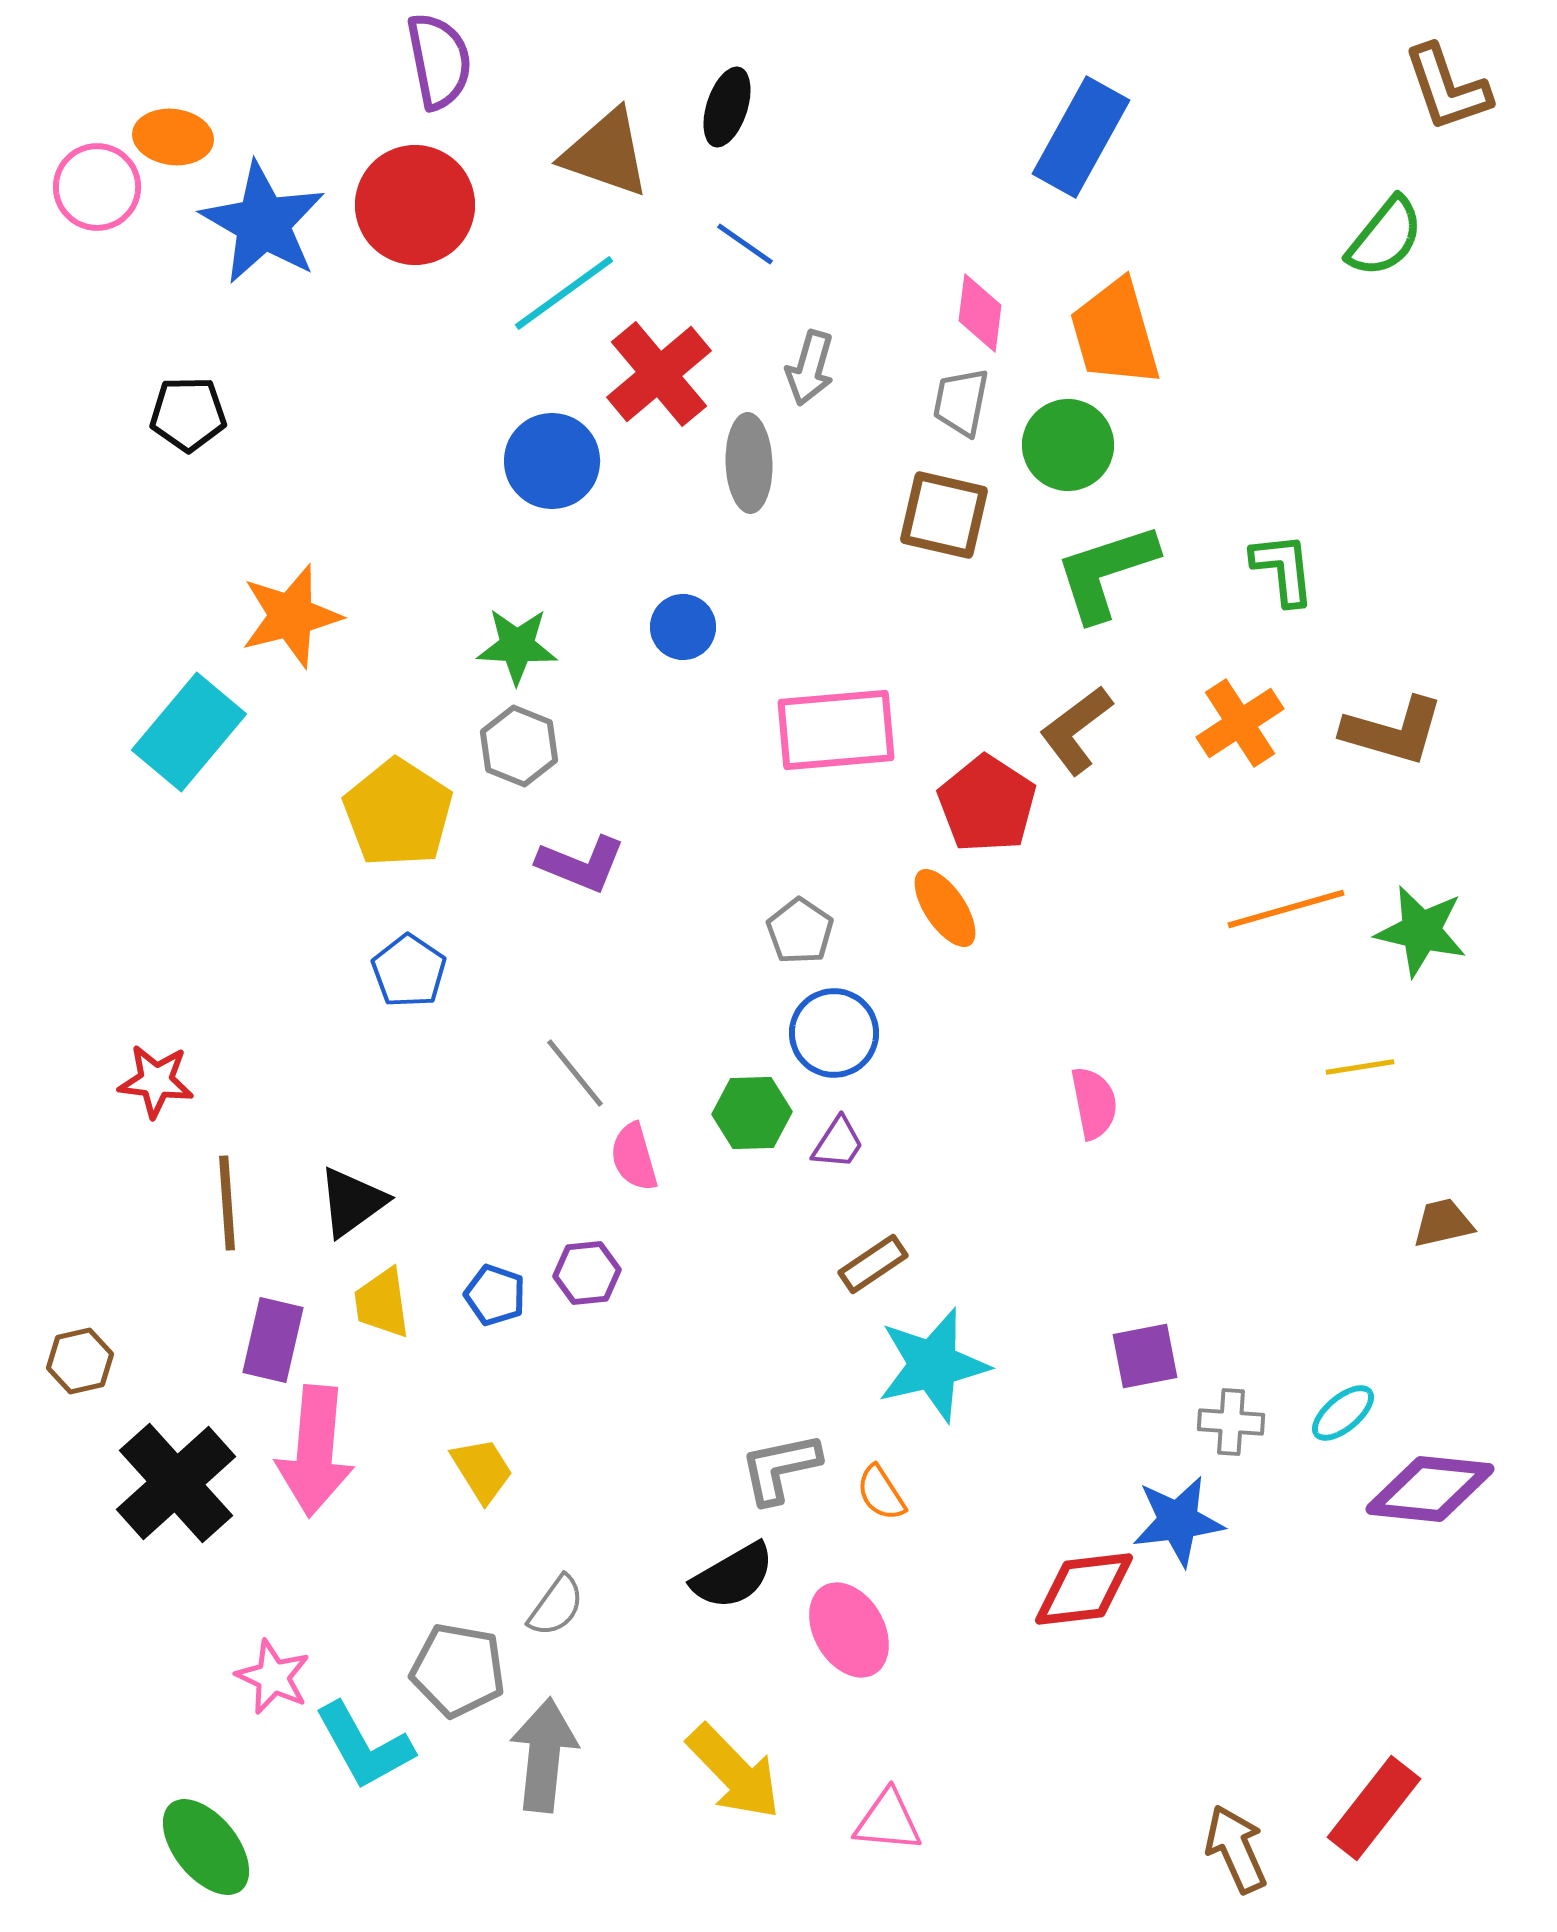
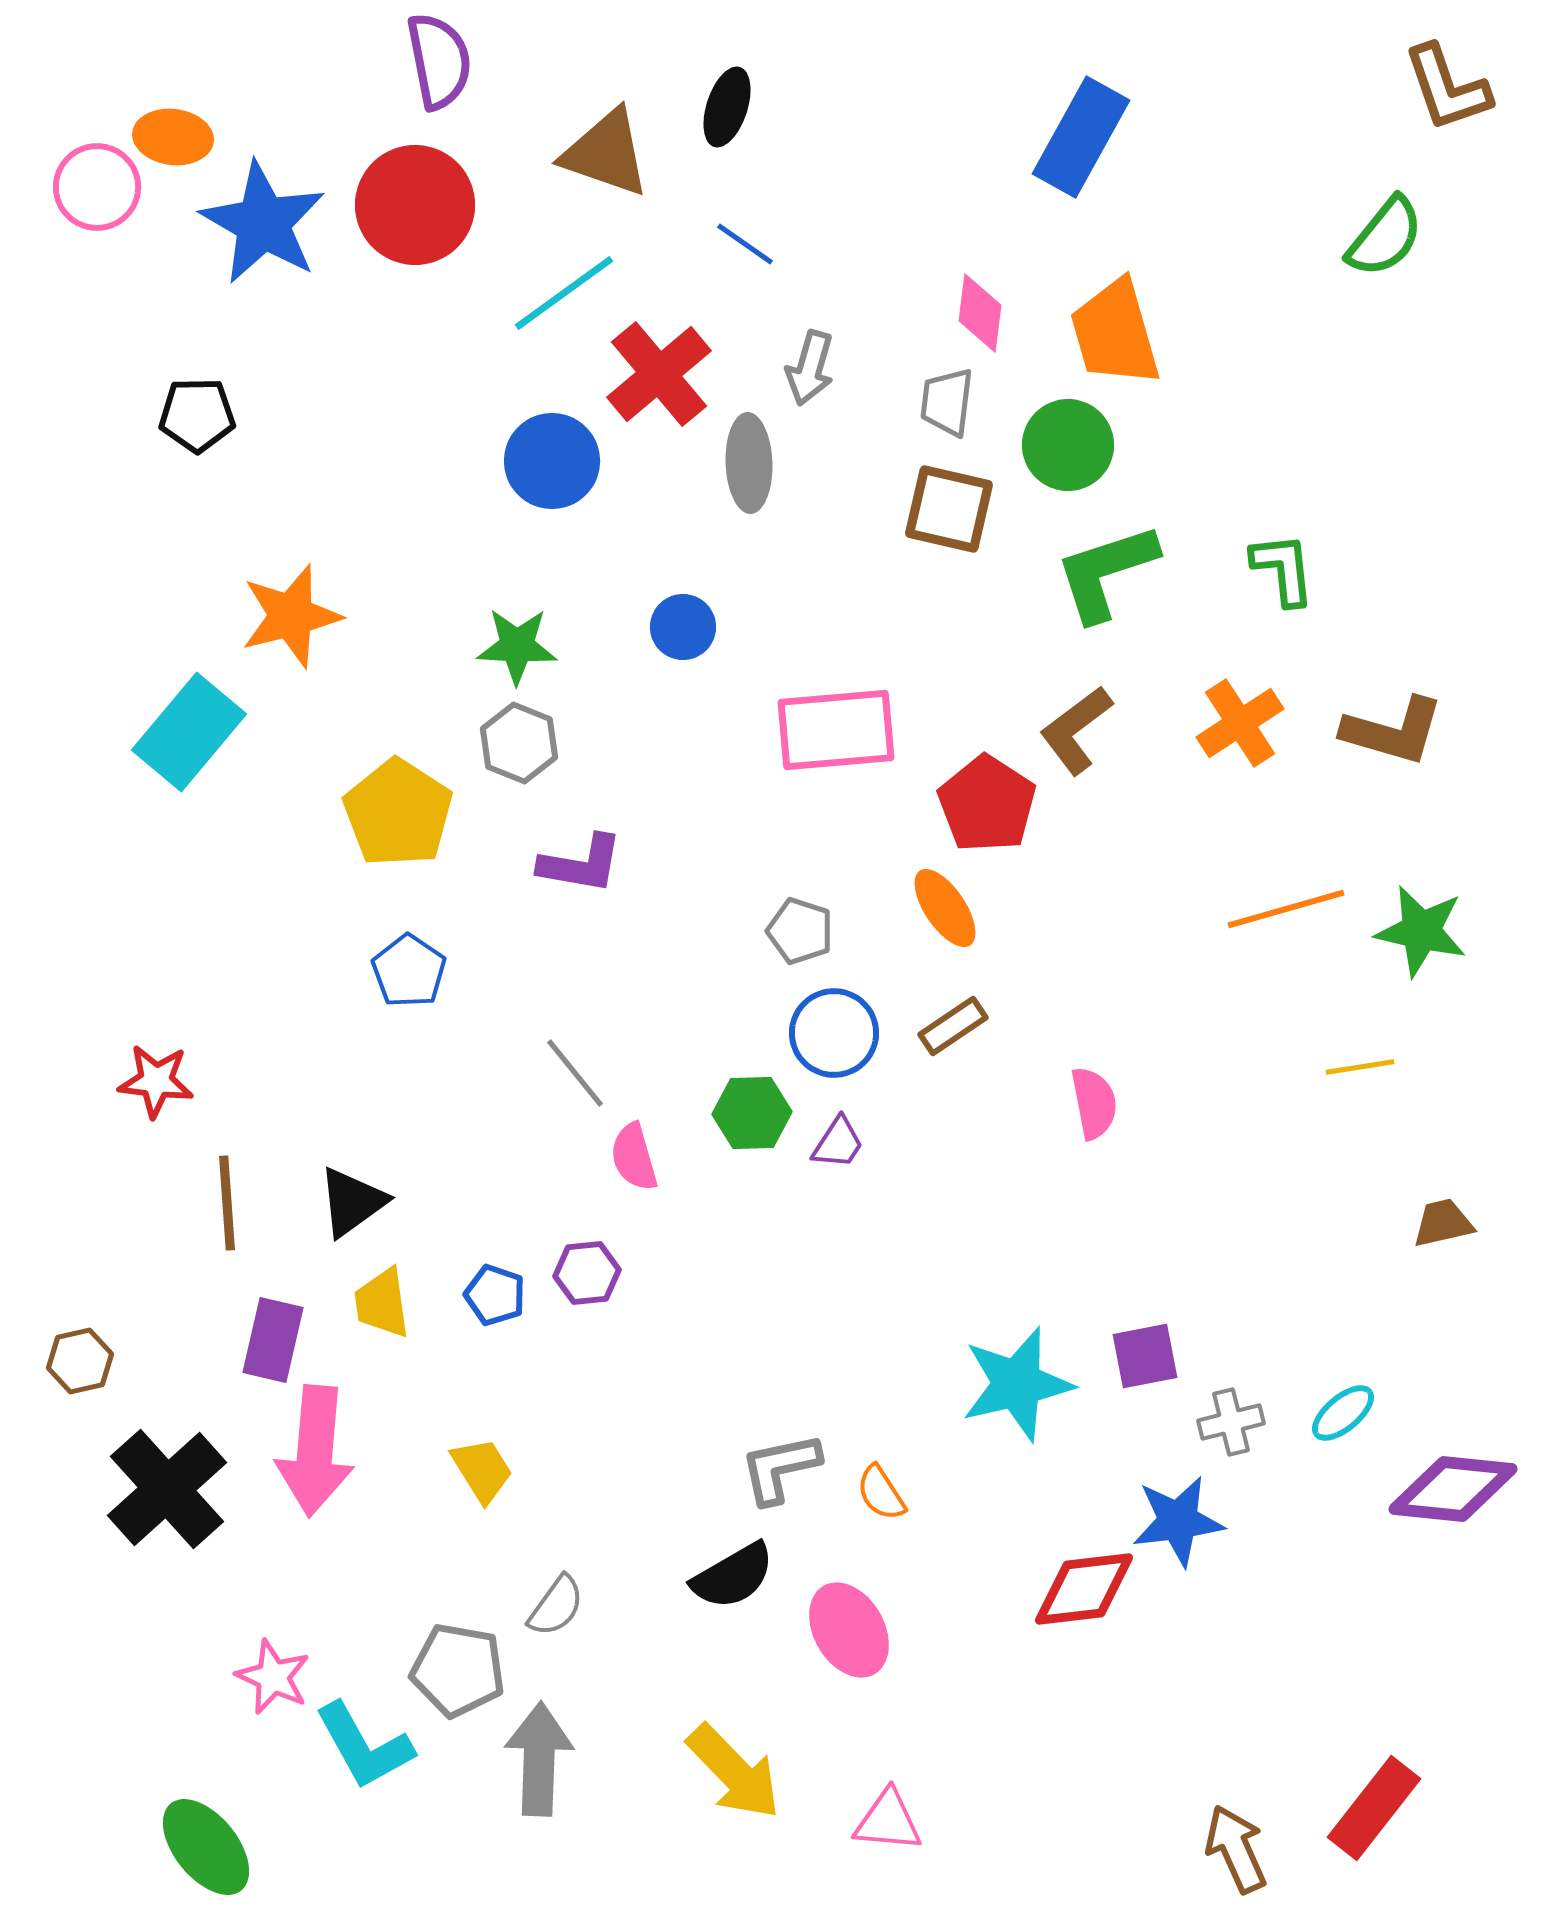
gray trapezoid at (961, 402): moved 14 px left; rotated 4 degrees counterclockwise
black pentagon at (188, 414): moved 9 px right, 1 px down
brown square at (944, 515): moved 5 px right, 6 px up
gray hexagon at (519, 746): moved 3 px up
purple L-shape at (581, 864): rotated 12 degrees counterclockwise
gray pentagon at (800, 931): rotated 16 degrees counterclockwise
brown rectangle at (873, 1264): moved 80 px right, 238 px up
cyan star at (933, 1365): moved 84 px right, 19 px down
gray cross at (1231, 1422): rotated 18 degrees counterclockwise
black cross at (176, 1483): moved 9 px left, 6 px down
purple diamond at (1430, 1489): moved 23 px right
gray arrow at (544, 1755): moved 5 px left, 4 px down; rotated 4 degrees counterclockwise
